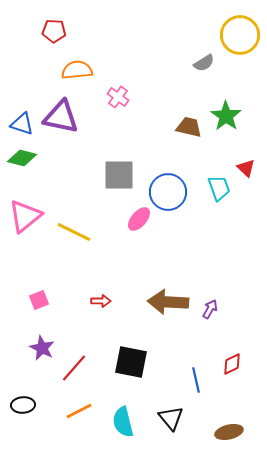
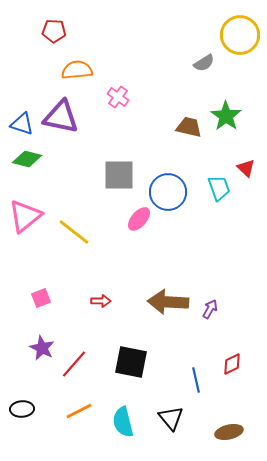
green diamond: moved 5 px right, 1 px down
yellow line: rotated 12 degrees clockwise
pink square: moved 2 px right, 2 px up
red line: moved 4 px up
black ellipse: moved 1 px left, 4 px down
